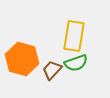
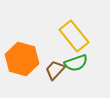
yellow rectangle: rotated 48 degrees counterclockwise
brown trapezoid: moved 3 px right
